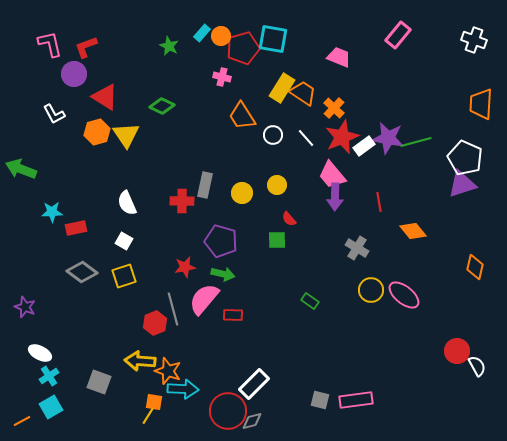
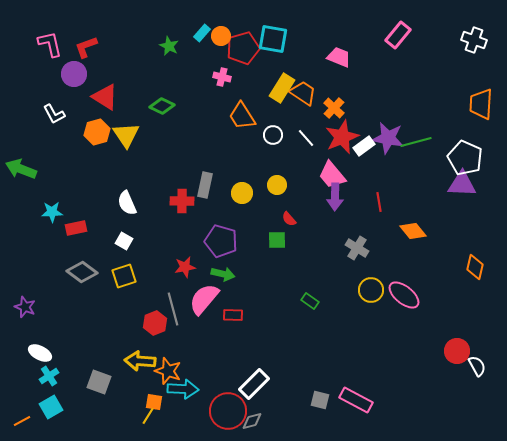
purple triangle at (462, 184): rotated 20 degrees clockwise
pink rectangle at (356, 400): rotated 36 degrees clockwise
